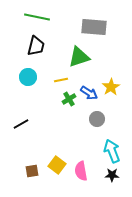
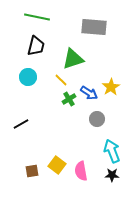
green triangle: moved 6 px left, 2 px down
yellow line: rotated 56 degrees clockwise
